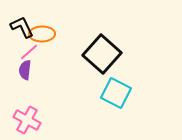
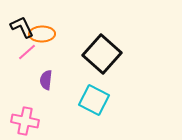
pink line: moved 2 px left
purple semicircle: moved 21 px right, 10 px down
cyan square: moved 22 px left, 7 px down
pink cross: moved 2 px left, 1 px down; rotated 16 degrees counterclockwise
